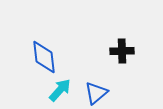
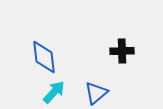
cyan arrow: moved 6 px left, 2 px down
